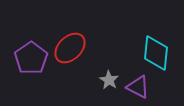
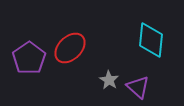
cyan diamond: moved 5 px left, 13 px up
purple pentagon: moved 2 px left
purple triangle: rotated 15 degrees clockwise
